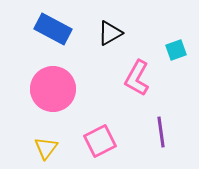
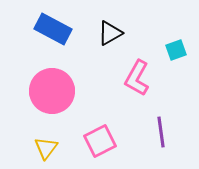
pink circle: moved 1 px left, 2 px down
